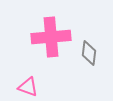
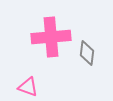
gray diamond: moved 2 px left
